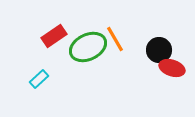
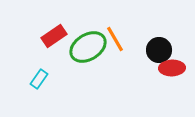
green ellipse: rotated 6 degrees counterclockwise
red ellipse: rotated 20 degrees counterclockwise
cyan rectangle: rotated 12 degrees counterclockwise
